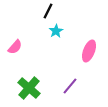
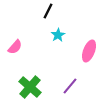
cyan star: moved 2 px right, 4 px down
green cross: moved 1 px right, 1 px up
